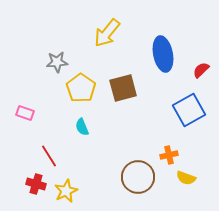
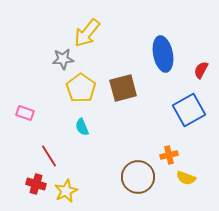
yellow arrow: moved 20 px left
gray star: moved 6 px right, 3 px up
red semicircle: rotated 18 degrees counterclockwise
